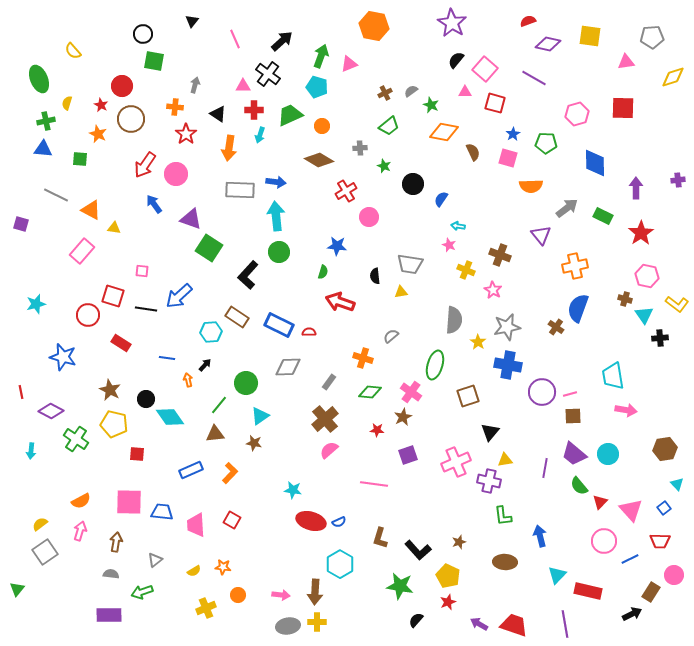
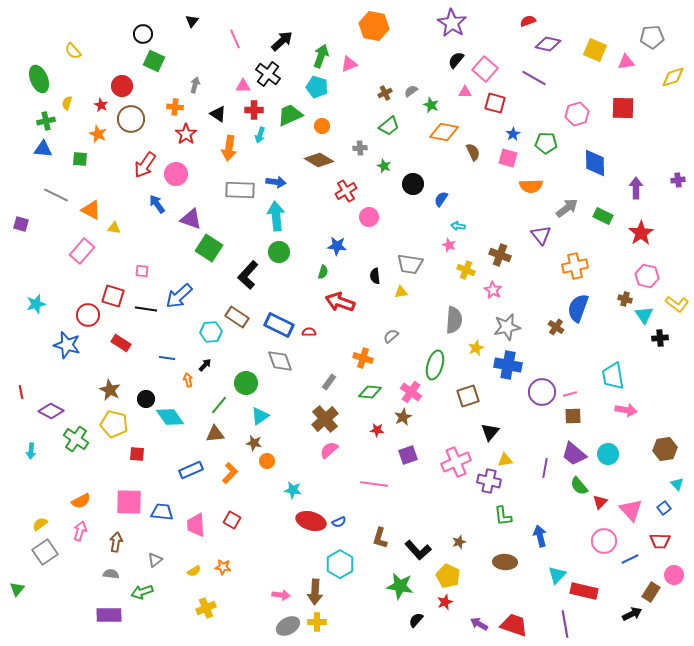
yellow square at (590, 36): moved 5 px right, 14 px down; rotated 15 degrees clockwise
green square at (154, 61): rotated 15 degrees clockwise
blue arrow at (154, 204): moved 3 px right
yellow star at (478, 342): moved 2 px left, 6 px down; rotated 14 degrees clockwise
blue star at (63, 357): moved 4 px right, 12 px up
gray diamond at (288, 367): moved 8 px left, 6 px up; rotated 72 degrees clockwise
red rectangle at (588, 591): moved 4 px left
orange circle at (238, 595): moved 29 px right, 134 px up
red star at (448, 602): moved 3 px left
gray ellipse at (288, 626): rotated 20 degrees counterclockwise
